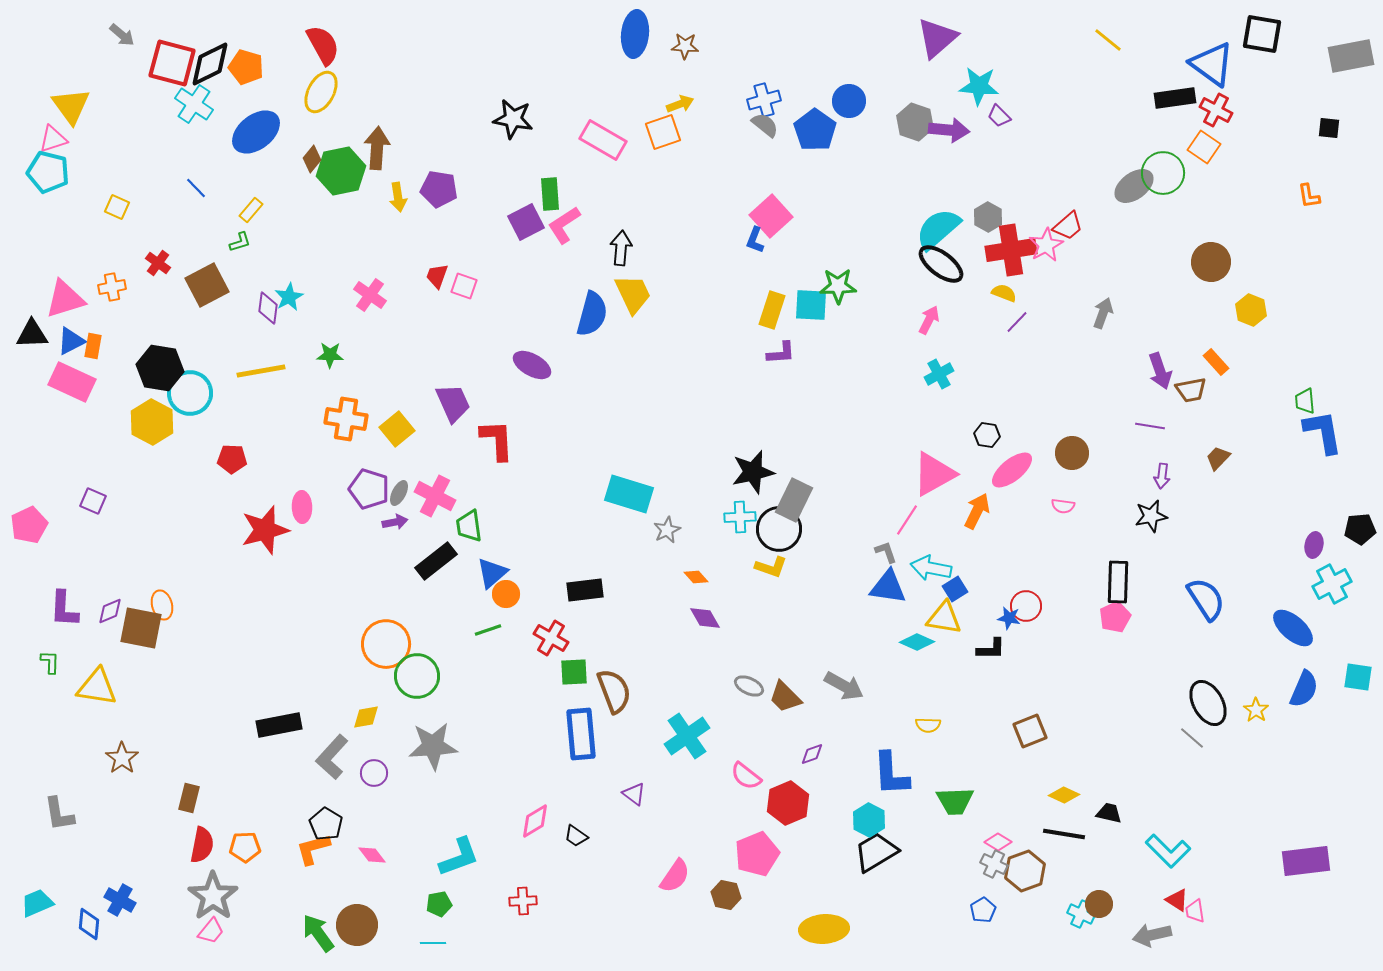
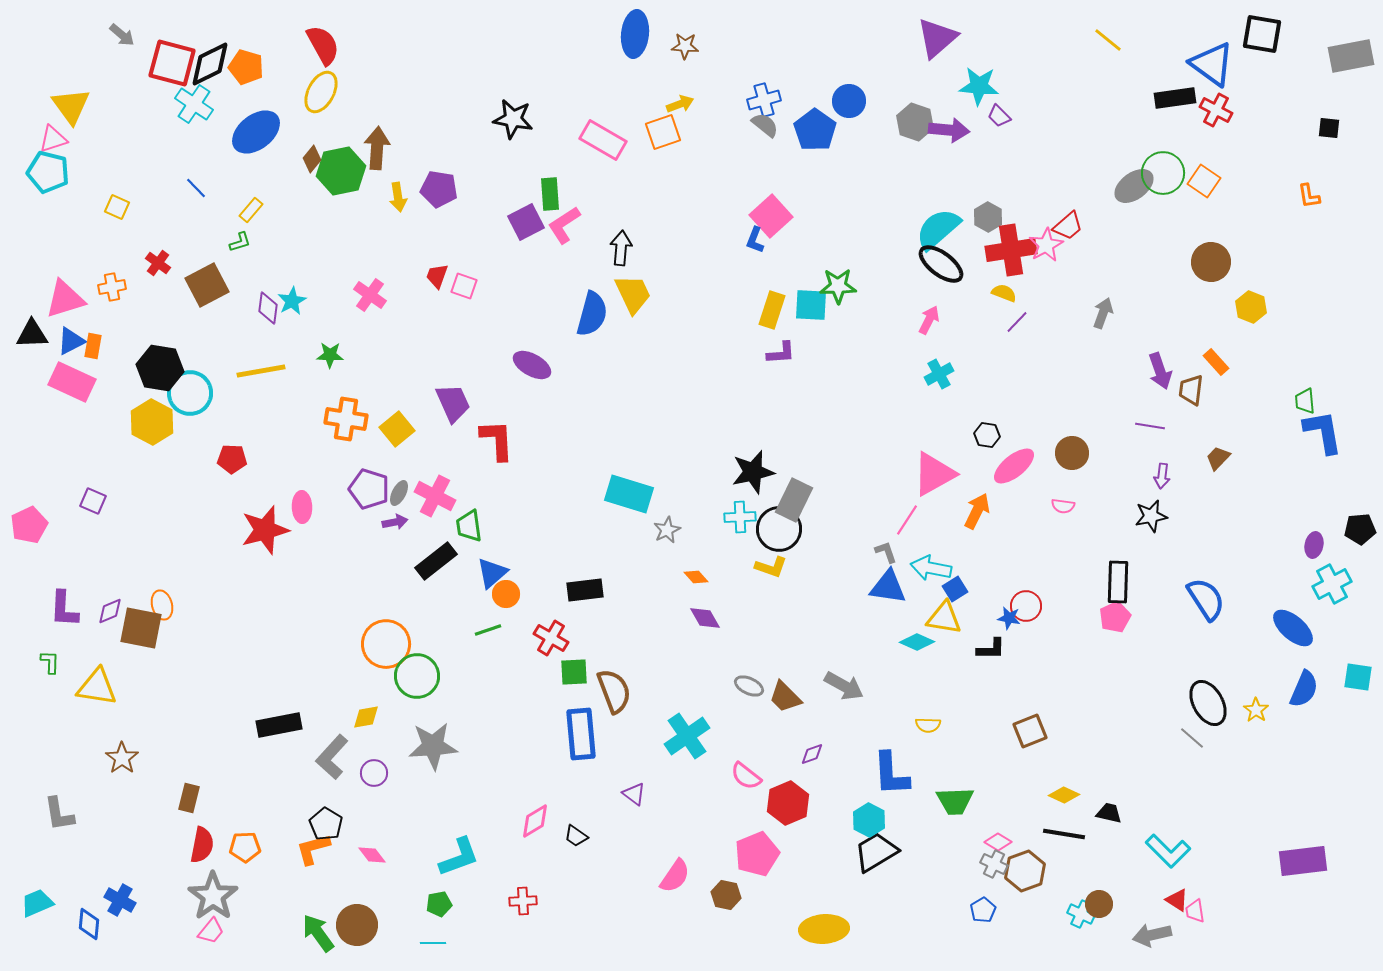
orange square at (1204, 147): moved 34 px down
cyan star at (289, 297): moved 3 px right, 4 px down
yellow hexagon at (1251, 310): moved 3 px up
brown trapezoid at (1191, 390): rotated 108 degrees clockwise
pink ellipse at (1012, 470): moved 2 px right, 4 px up
purple rectangle at (1306, 861): moved 3 px left
